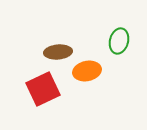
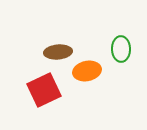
green ellipse: moved 2 px right, 8 px down; rotated 15 degrees counterclockwise
red square: moved 1 px right, 1 px down
